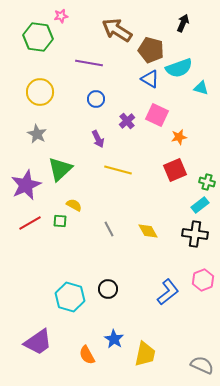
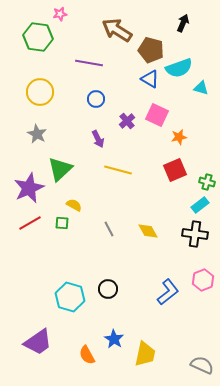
pink star: moved 1 px left, 2 px up
purple star: moved 3 px right, 3 px down
green square: moved 2 px right, 2 px down
